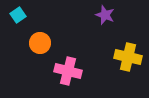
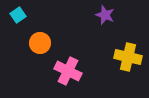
pink cross: rotated 12 degrees clockwise
